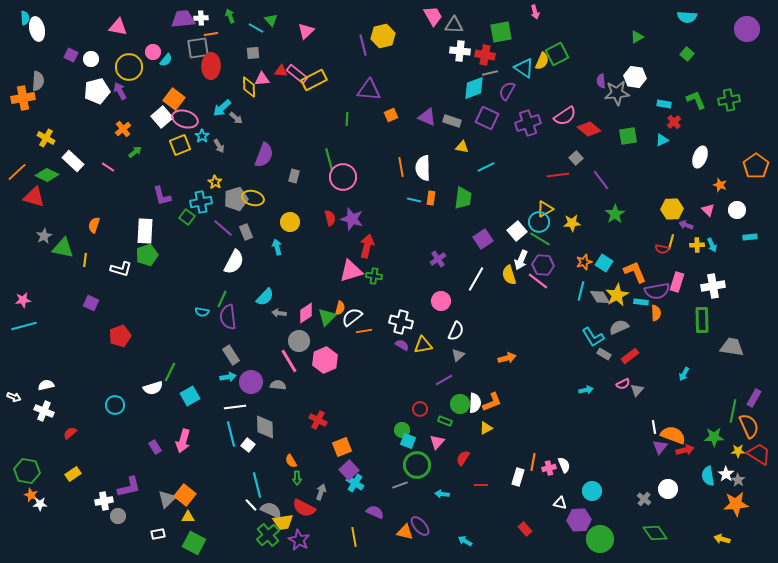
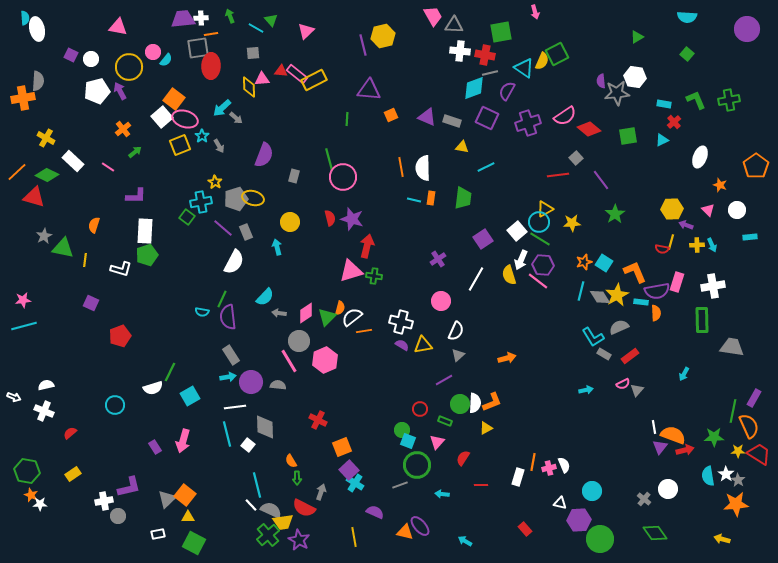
purple L-shape at (162, 196): moved 26 px left; rotated 75 degrees counterclockwise
cyan line at (231, 434): moved 4 px left
